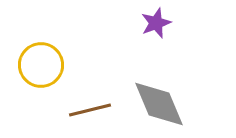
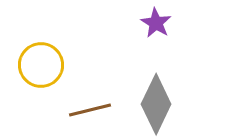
purple star: rotated 20 degrees counterclockwise
gray diamond: moved 3 px left; rotated 48 degrees clockwise
